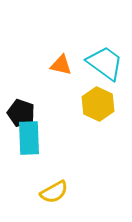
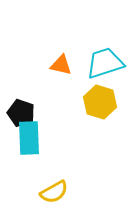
cyan trapezoid: rotated 54 degrees counterclockwise
yellow hexagon: moved 2 px right, 2 px up; rotated 8 degrees counterclockwise
